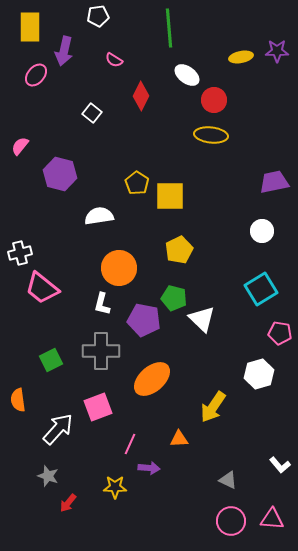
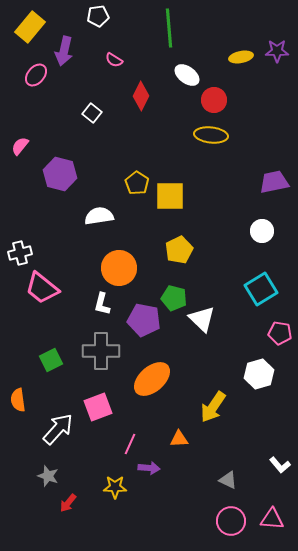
yellow rectangle at (30, 27): rotated 40 degrees clockwise
